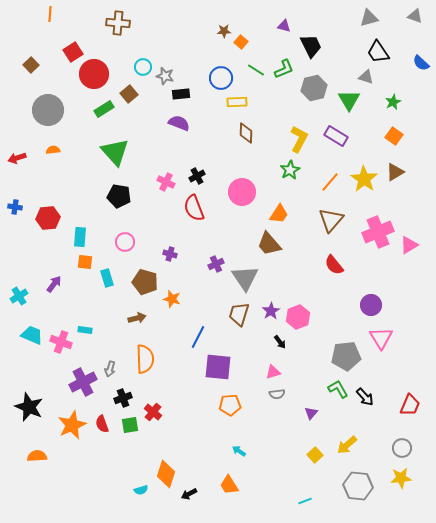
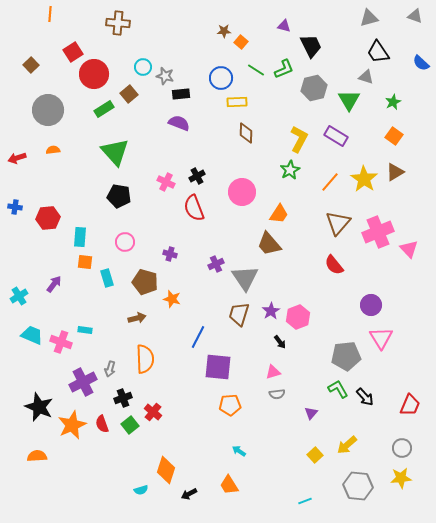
brown triangle at (331, 220): moved 7 px right, 3 px down
pink triangle at (409, 245): moved 4 px down; rotated 42 degrees counterclockwise
black star at (29, 407): moved 10 px right
green square at (130, 425): rotated 30 degrees counterclockwise
orange diamond at (166, 474): moved 4 px up
